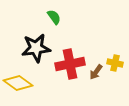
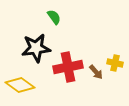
red cross: moved 2 px left, 3 px down
brown arrow: rotated 77 degrees counterclockwise
yellow diamond: moved 2 px right, 2 px down
